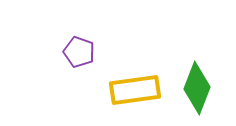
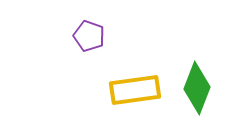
purple pentagon: moved 10 px right, 16 px up
